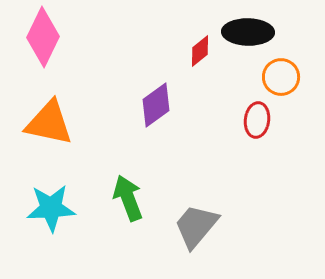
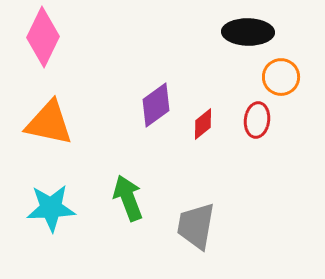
red diamond: moved 3 px right, 73 px down
gray trapezoid: rotated 30 degrees counterclockwise
